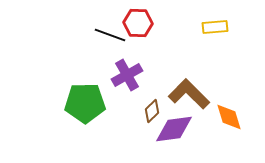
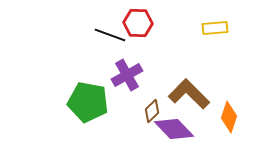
yellow rectangle: moved 1 px down
green pentagon: moved 3 px right, 1 px up; rotated 12 degrees clockwise
orange diamond: rotated 36 degrees clockwise
purple diamond: rotated 54 degrees clockwise
